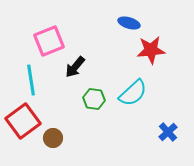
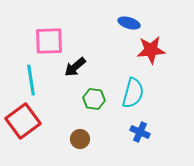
pink square: rotated 20 degrees clockwise
black arrow: rotated 10 degrees clockwise
cyan semicircle: rotated 32 degrees counterclockwise
blue cross: moved 28 px left; rotated 24 degrees counterclockwise
brown circle: moved 27 px right, 1 px down
